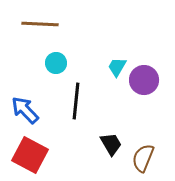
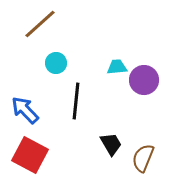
brown line: rotated 45 degrees counterclockwise
cyan trapezoid: rotated 55 degrees clockwise
